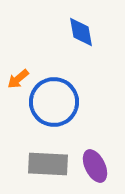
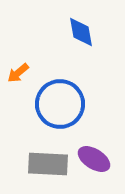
orange arrow: moved 6 px up
blue circle: moved 6 px right, 2 px down
purple ellipse: moved 1 px left, 7 px up; rotated 32 degrees counterclockwise
